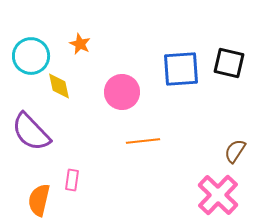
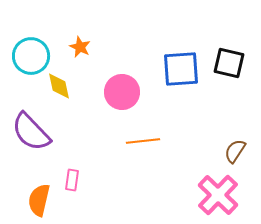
orange star: moved 3 px down
